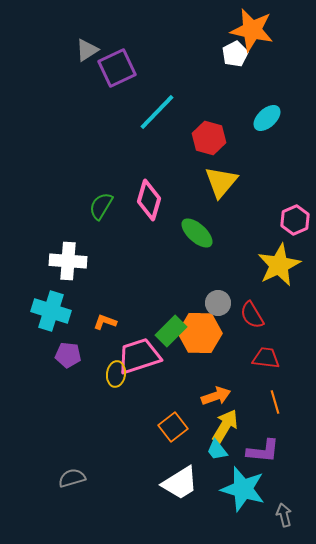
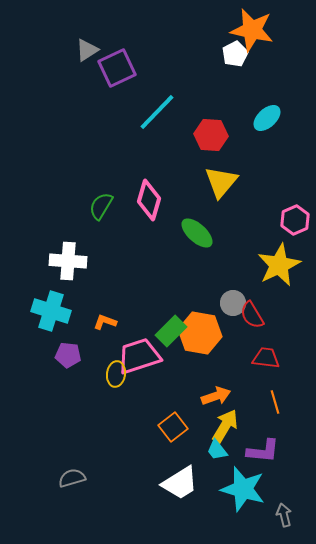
red hexagon: moved 2 px right, 3 px up; rotated 12 degrees counterclockwise
gray circle: moved 15 px right
orange hexagon: rotated 9 degrees clockwise
